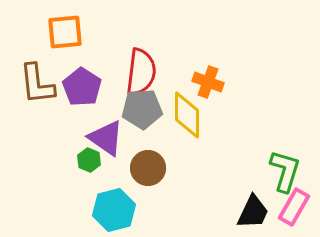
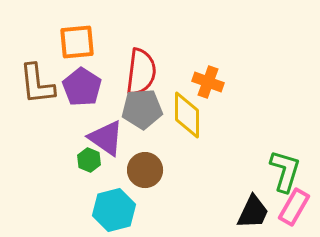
orange square: moved 12 px right, 10 px down
brown circle: moved 3 px left, 2 px down
